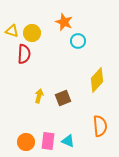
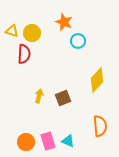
pink rectangle: rotated 24 degrees counterclockwise
